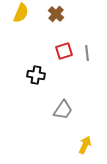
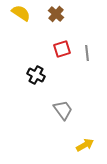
yellow semicircle: rotated 78 degrees counterclockwise
red square: moved 2 px left, 2 px up
black cross: rotated 18 degrees clockwise
gray trapezoid: rotated 70 degrees counterclockwise
yellow arrow: rotated 36 degrees clockwise
